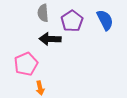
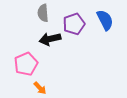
purple pentagon: moved 2 px right, 3 px down; rotated 15 degrees clockwise
black arrow: rotated 15 degrees counterclockwise
orange arrow: rotated 32 degrees counterclockwise
